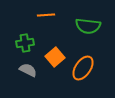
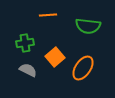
orange line: moved 2 px right
